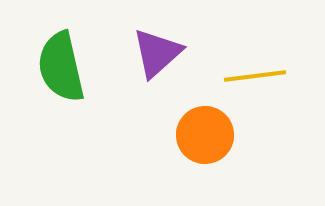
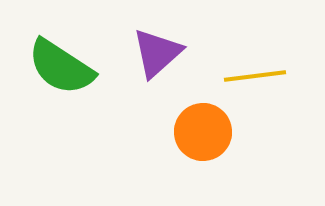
green semicircle: rotated 44 degrees counterclockwise
orange circle: moved 2 px left, 3 px up
